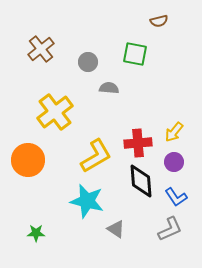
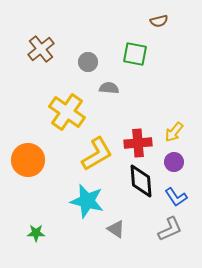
yellow cross: moved 12 px right; rotated 18 degrees counterclockwise
yellow L-shape: moved 1 px right, 2 px up
